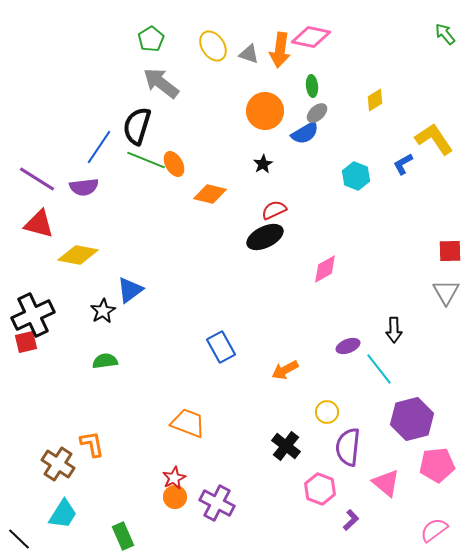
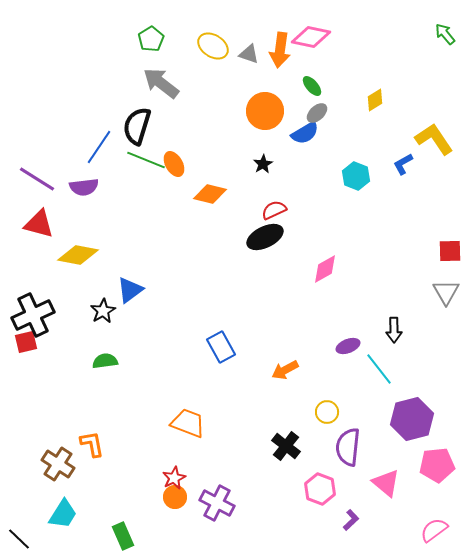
yellow ellipse at (213, 46): rotated 24 degrees counterclockwise
green ellipse at (312, 86): rotated 35 degrees counterclockwise
